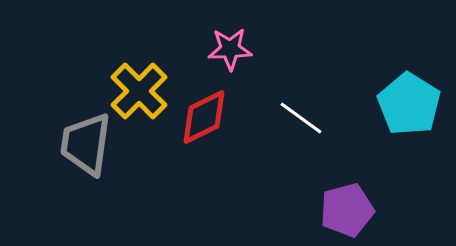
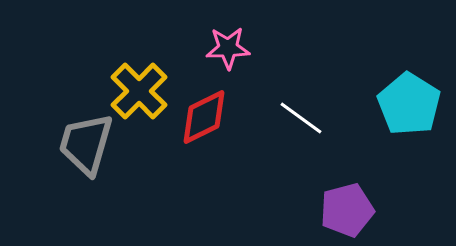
pink star: moved 2 px left, 1 px up
gray trapezoid: rotated 8 degrees clockwise
